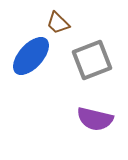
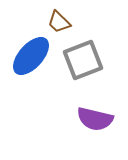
brown trapezoid: moved 1 px right, 1 px up
gray square: moved 9 px left
